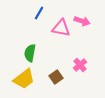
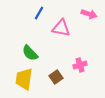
pink arrow: moved 7 px right, 7 px up
green semicircle: rotated 54 degrees counterclockwise
pink cross: rotated 24 degrees clockwise
yellow trapezoid: rotated 135 degrees clockwise
